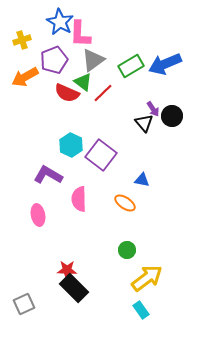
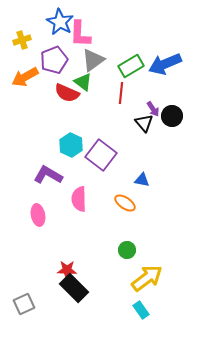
red line: moved 18 px right; rotated 40 degrees counterclockwise
